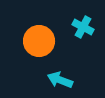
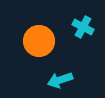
cyan arrow: rotated 40 degrees counterclockwise
